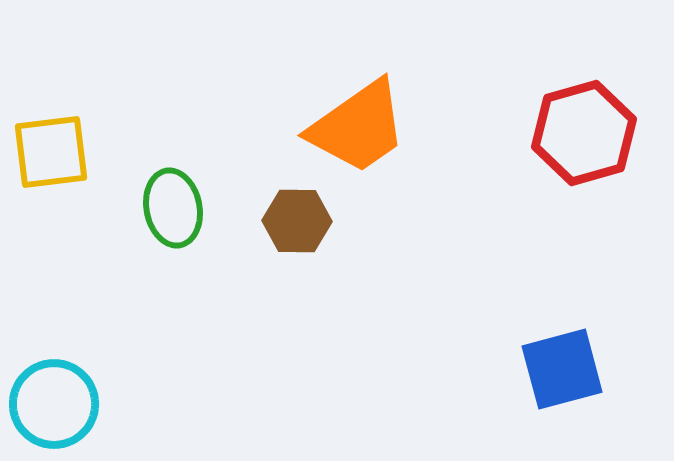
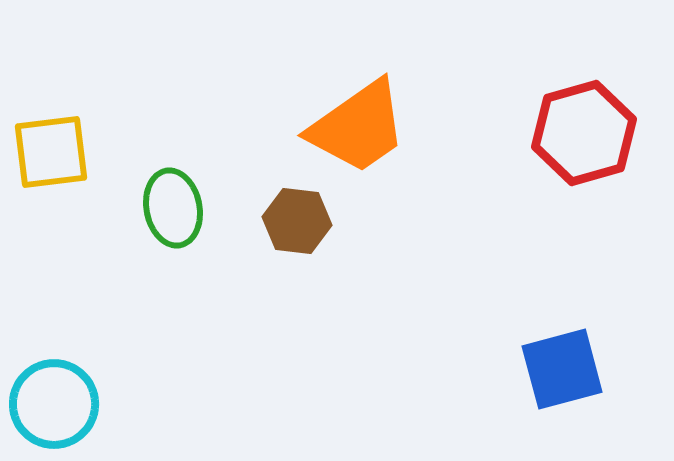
brown hexagon: rotated 6 degrees clockwise
